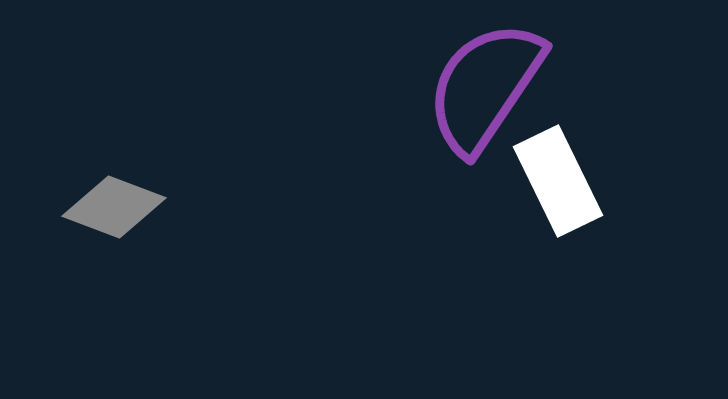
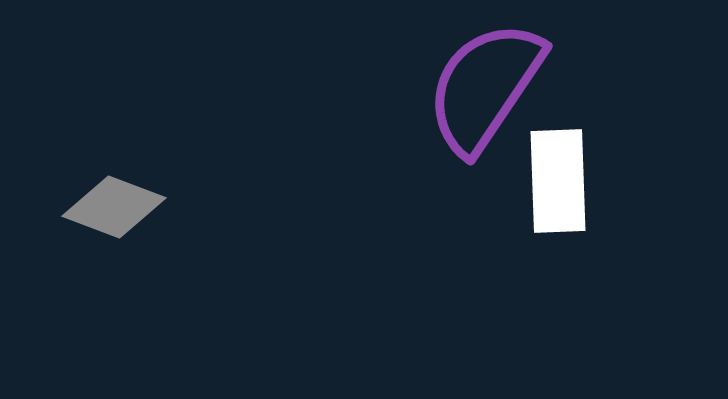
white rectangle: rotated 24 degrees clockwise
